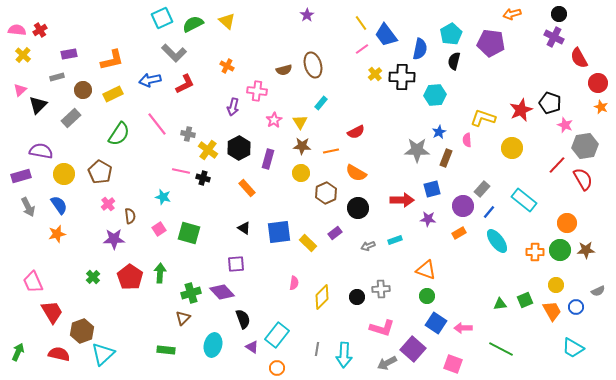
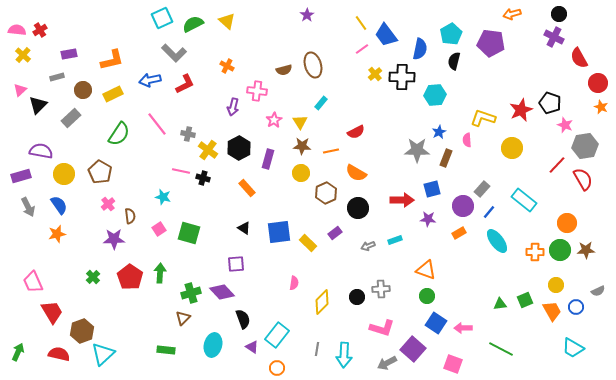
yellow diamond at (322, 297): moved 5 px down
